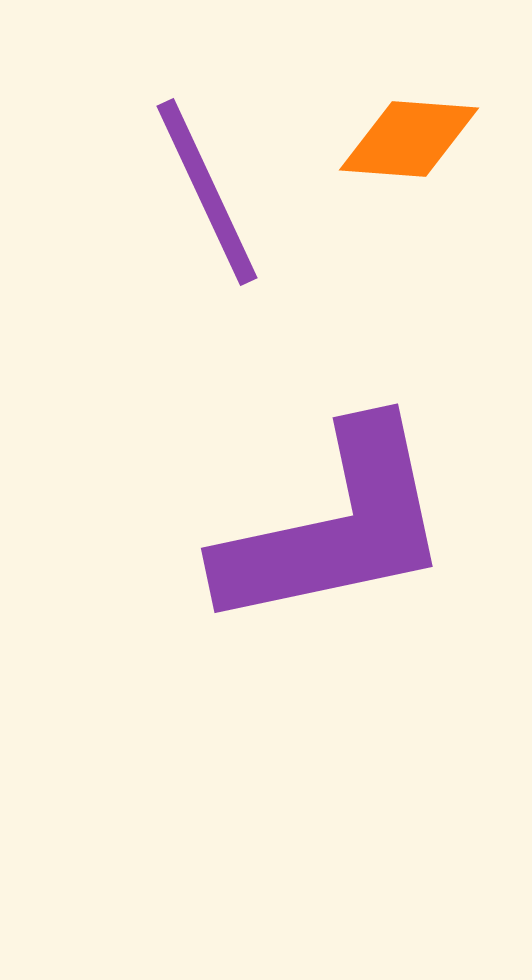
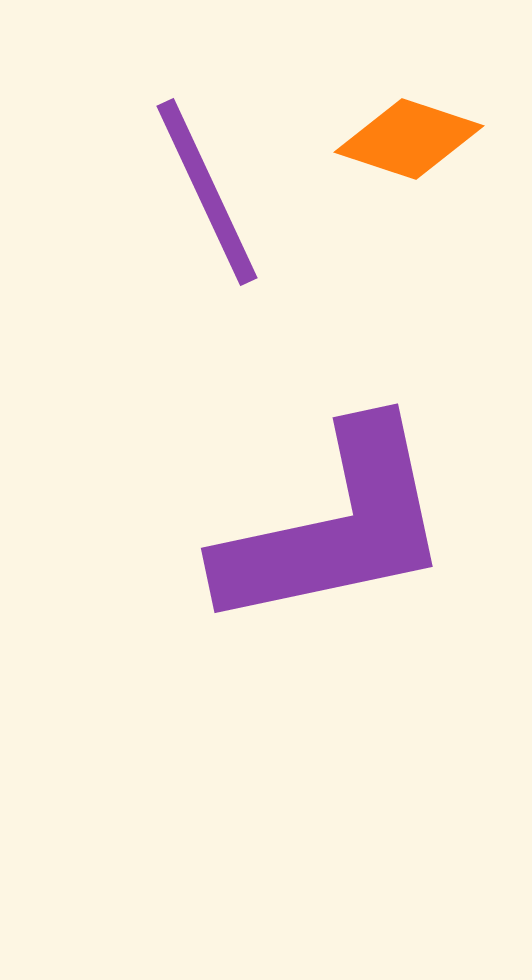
orange diamond: rotated 14 degrees clockwise
